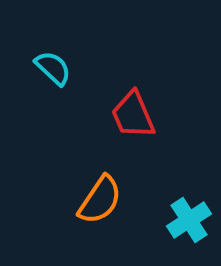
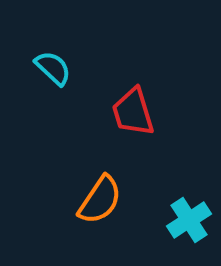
red trapezoid: moved 3 px up; rotated 6 degrees clockwise
